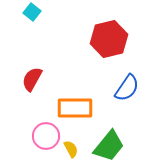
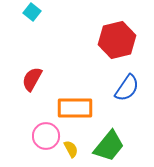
red hexagon: moved 8 px right, 1 px down
